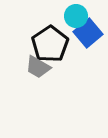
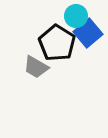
black pentagon: moved 7 px right, 1 px up; rotated 6 degrees counterclockwise
gray trapezoid: moved 2 px left
